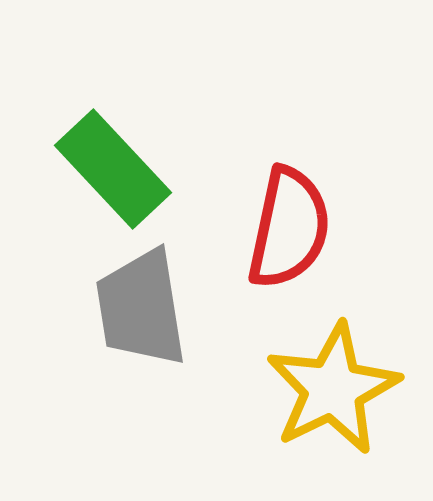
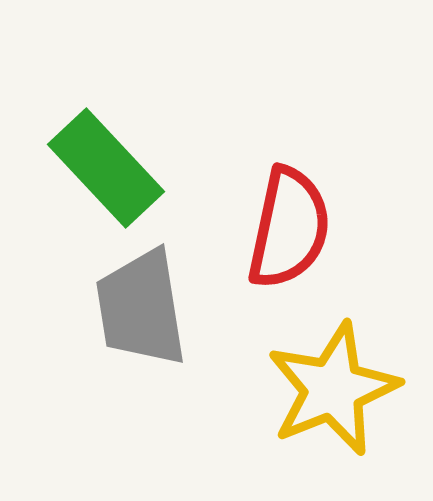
green rectangle: moved 7 px left, 1 px up
yellow star: rotated 4 degrees clockwise
